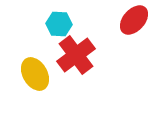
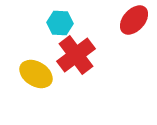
cyan hexagon: moved 1 px right, 1 px up
yellow ellipse: moved 1 px right; rotated 28 degrees counterclockwise
